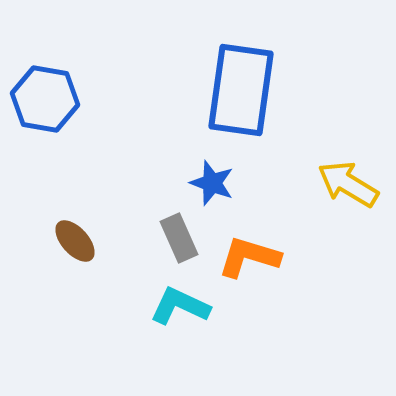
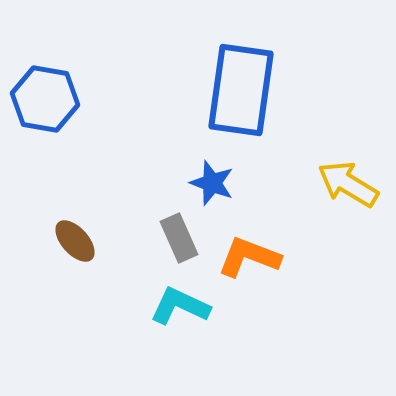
orange L-shape: rotated 4 degrees clockwise
